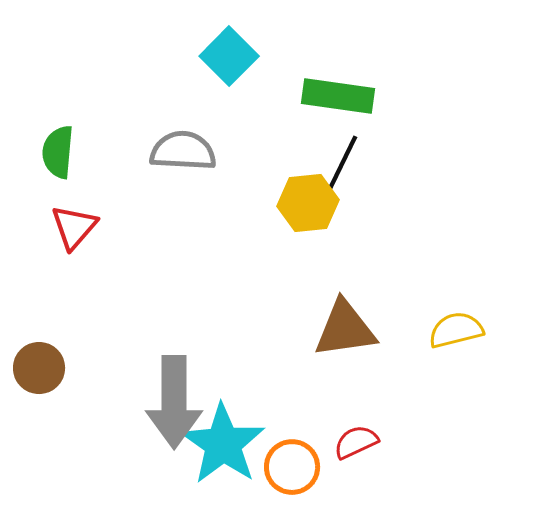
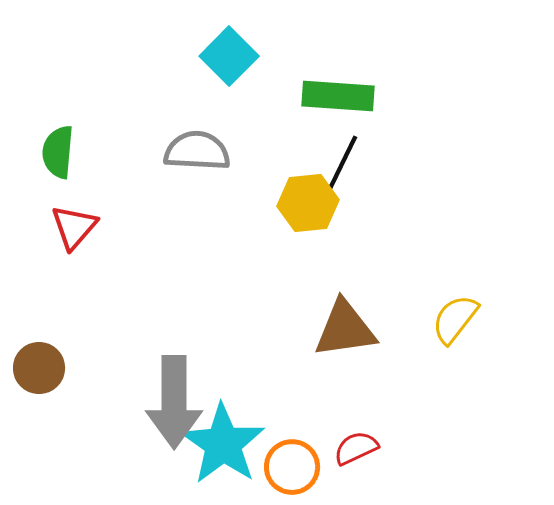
green rectangle: rotated 4 degrees counterclockwise
gray semicircle: moved 14 px right
yellow semicircle: moved 1 px left, 11 px up; rotated 38 degrees counterclockwise
red semicircle: moved 6 px down
